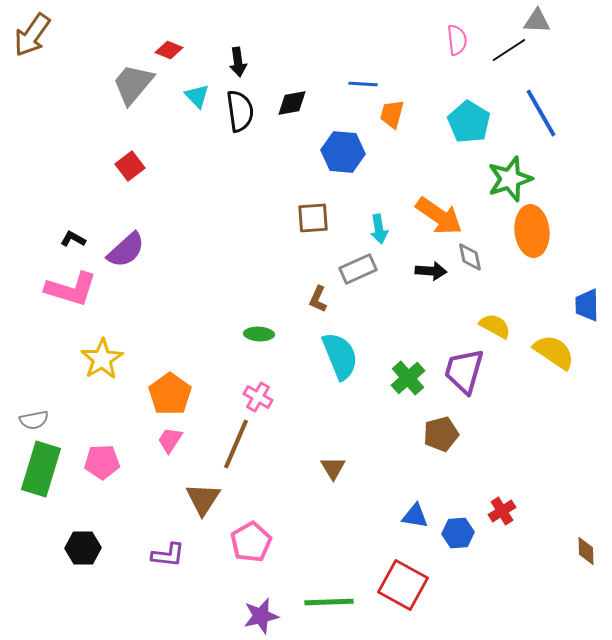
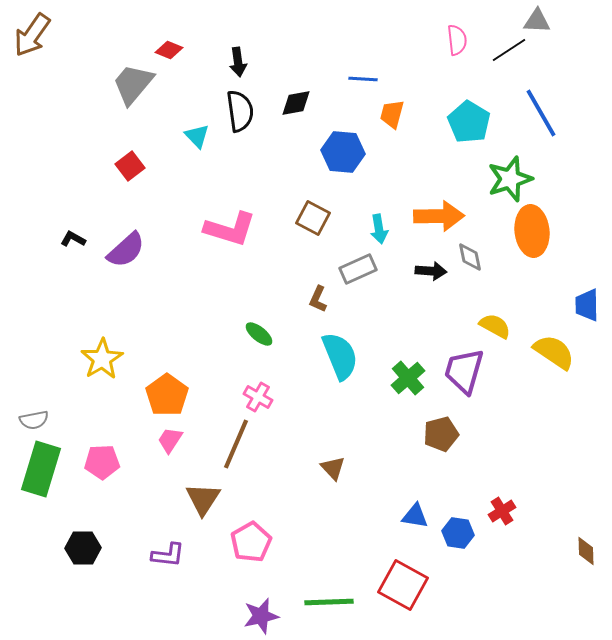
blue line at (363, 84): moved 5 px up
cyan triangle at (197, 96): moved 40 px down
black diamond at (292, 103): moved 4 px right
orange arrow at (439, 216): rotated 36 degrees counterclockwise
brown square at (313, 218): rotated 32 degrees clockwise
pink L-shape at (71, 289): moved 159 px right, 60 px up
green ellipse at (259, 334): rotated 36 degrees clockwise
orange pentagon at (170, 394): moved 3 px left, 1 px down
brown triangle at (333, 468): rotated 12 degrees counterclockwise
blue hexagon at (458, 533): rotated 12 degrees clockwise
